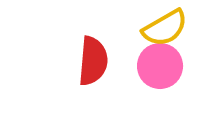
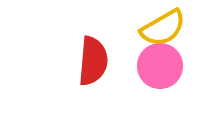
yellow semicircle: moved 2 px left
